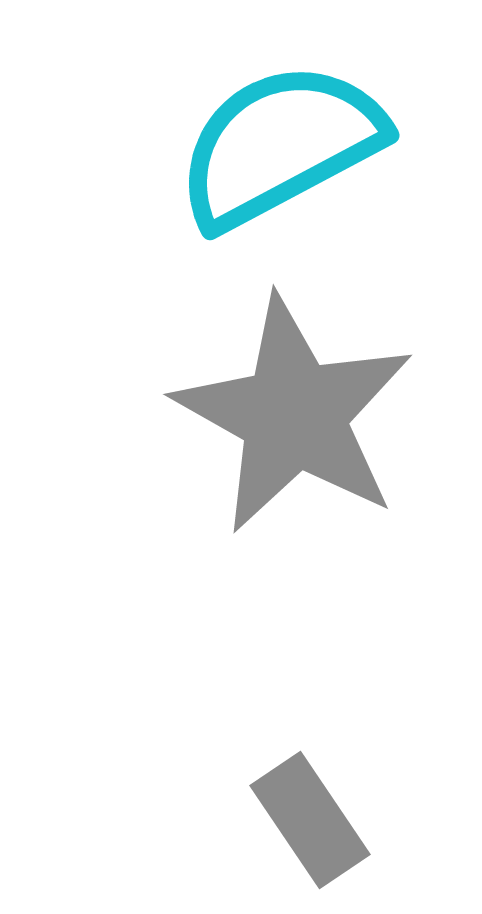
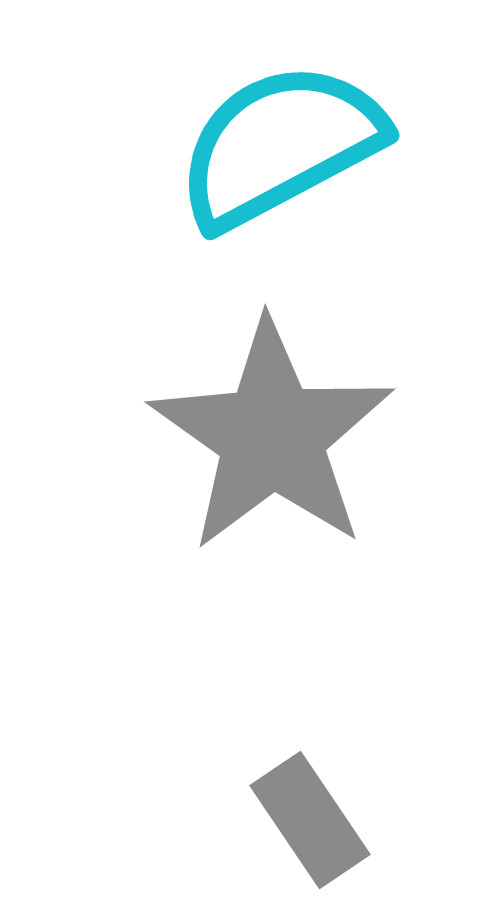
gray star: moved 22 px left, 21 px down; rotated 6 degrees clockwise
